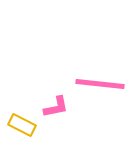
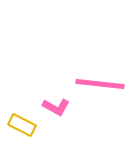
pink L-shape: rotated 40 degrees clockwise
